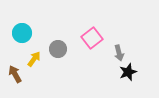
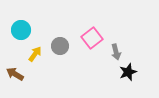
cyan circle: moved 1 px left, 3 px up
gray circle: moved 2 px right, 3 px up
gray arrow: moved 3 px left, 1 px up
yellow arrow: moved 1 px right, 5 px up
brown arrow: rotated 30 degrees counterclockwise
